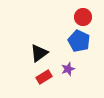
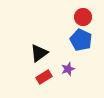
blue pentagon: moved 2 px right, 1 px up
